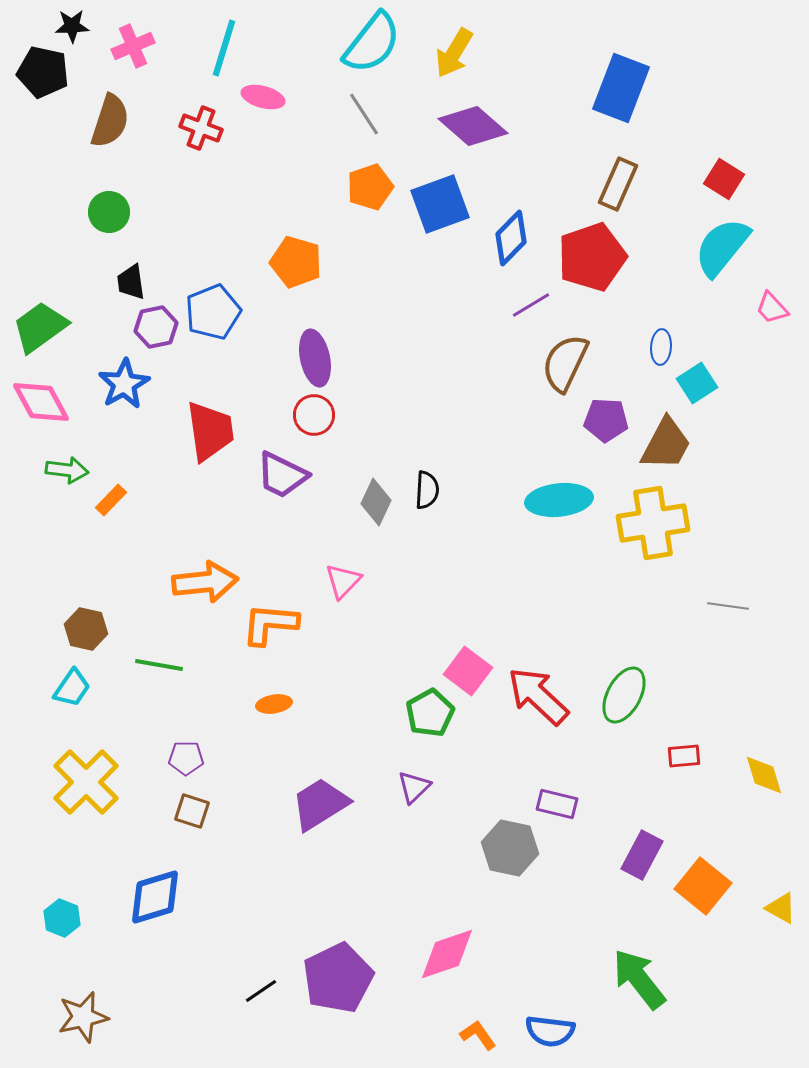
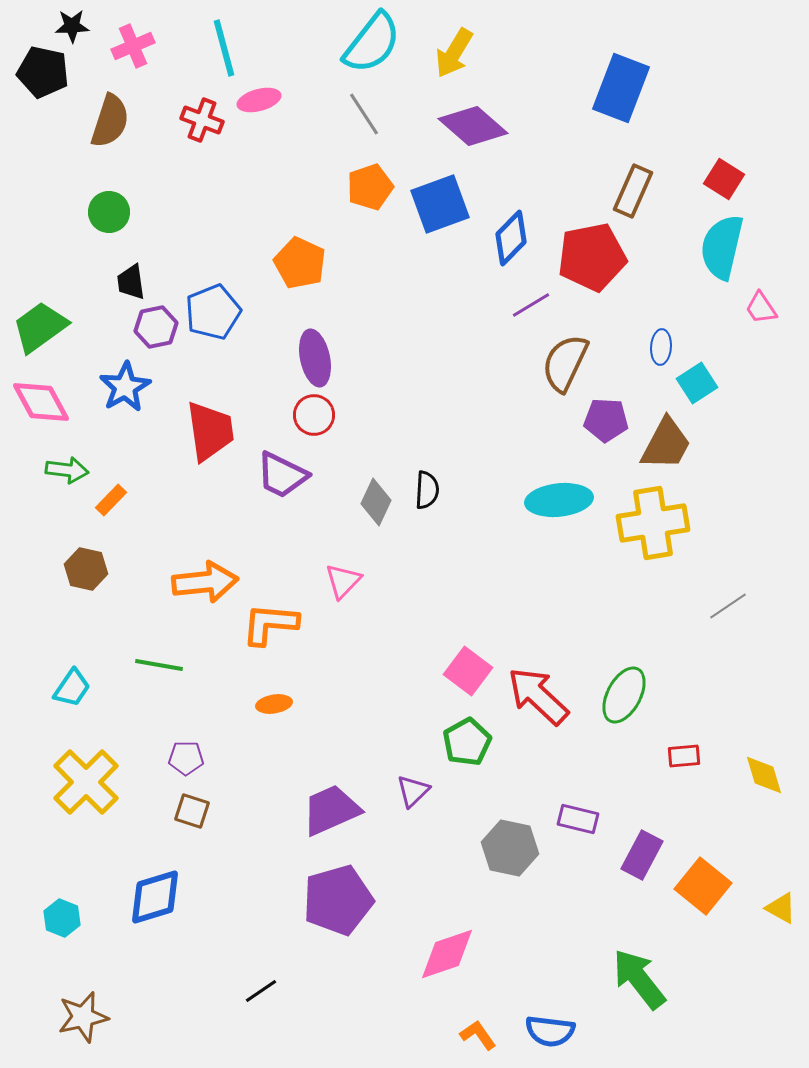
cyan line at (224, 48): rotated 32 degrees counterclockwise
pink ellipse at (263, 97): moved 4 px left, 3 px down; rotated 30 degrees counterclockwise
red cross at (201, 128): moved 1 px right, 8 px up
brown rectangle at (618, 184): moved 15 px right, 7 px down
cyan semicircle at (722, 247): rotated 26 degrees counterclockwise
red pentagon at (592, 257): rotated 8 degrees clockwise
orange pentagon at (296, 262): moved 4 px right, 1 px down; rotated 9 degrees clockwise
pink trapezoid at (772, 308): moved 11 px left; rotated 9 degrees clockwise
blue star at (124, 384): moved 1 px right, 3 px down
gray line at (728, 606): rotated 42 degrees counterclockwise
brown hexagon at (86, 629): moved 60 px up
green pentagon at (430, 713): moved 37 px right, 29 px down
purple triangle at (414, 787): moved 1 px left, 4 px down
purple trapezoid at (320, 804): moved 11 px right, 6 px down; rotated 8 degrees clockwise
purple rectangle at (557, 804): moved 21 px right, 15 px down
purple pentagon at (338, 978): moved 78 px up; rotated 10 degrees clockwise
